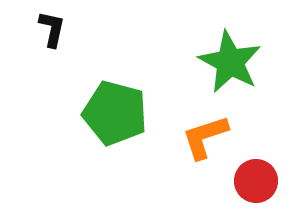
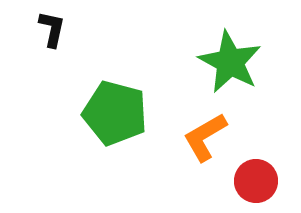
orange L-shape: rotated 12 degrees counterclockwise
